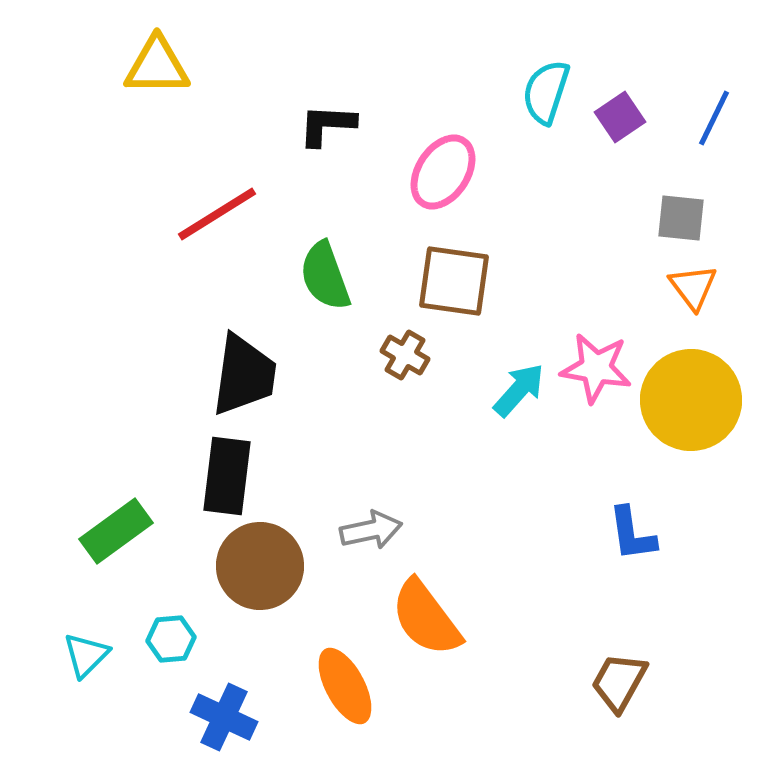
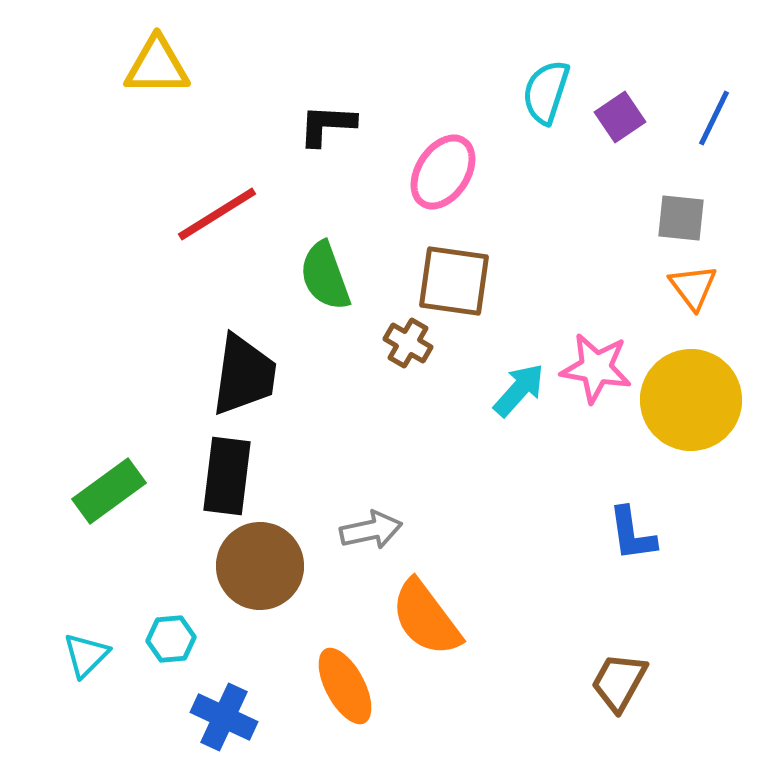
brown cross: moved 3 px right, 12 px up
green rectangle: moved 7 px left, 40 px up
